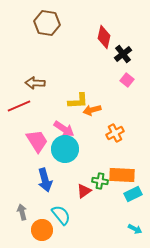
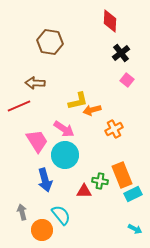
brown hexagon: moved 3 px right, 19 px down
red diamond: moved 6 px right, 16 px up; rotated 10 degrees counterclockwise
black cross: moved 2 px left, 1 px up
yellow L-shape: rotated 10 degrees counterclockwise
orange cross: moved 1 px left, 4 px up
cyan circle: moved 6 px down
orange rectangle: rotated 65 degrees clockwise
red triangle: rotated 35 degrees clockwise
